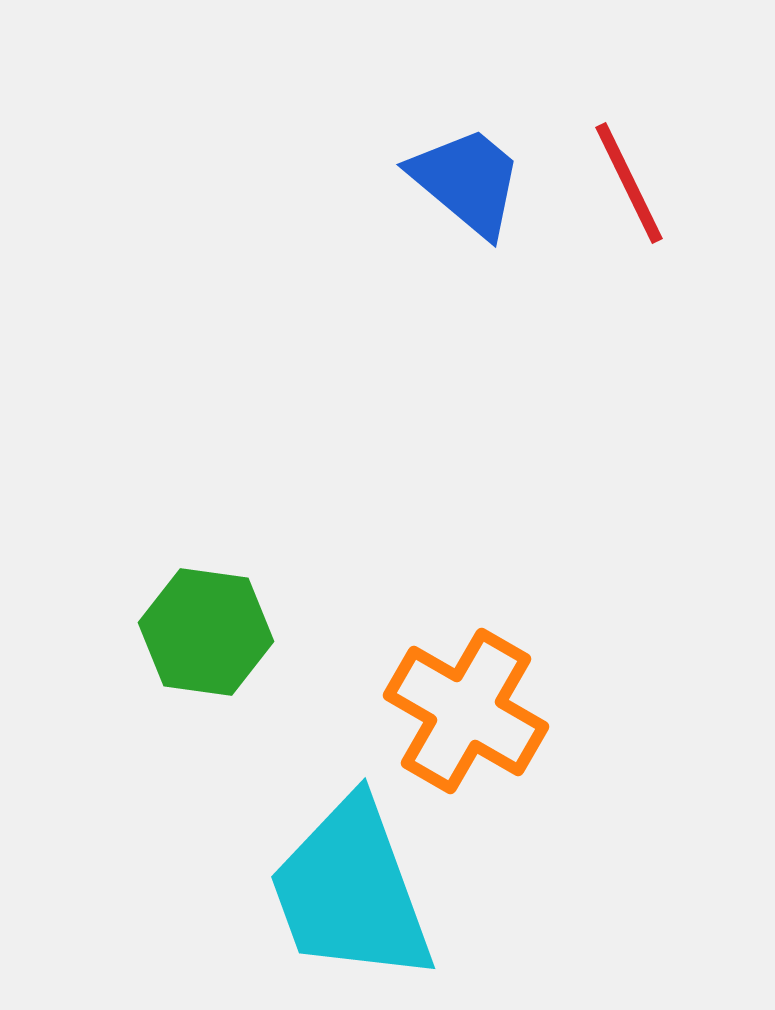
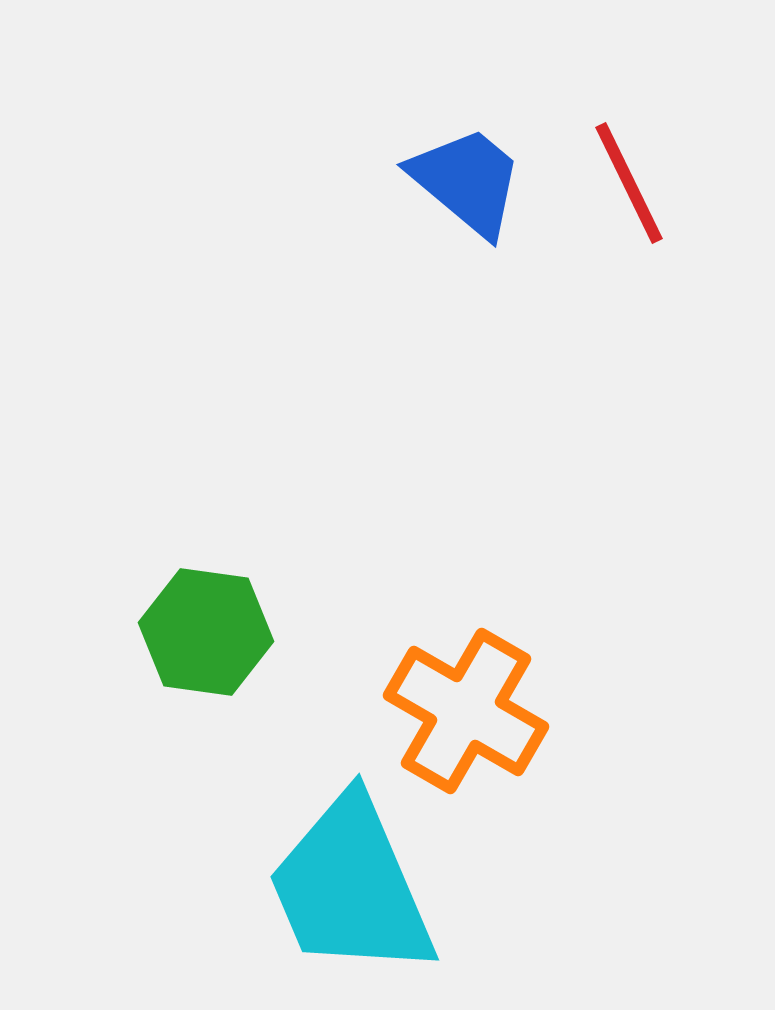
cyan trapezoid: moved 4 px up; rotated 3 degrees counterclockwise
